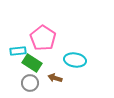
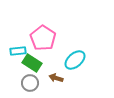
cyan ellipse: rotated 50 degrees counterclockwise
brown arrow: moved 1 px right
